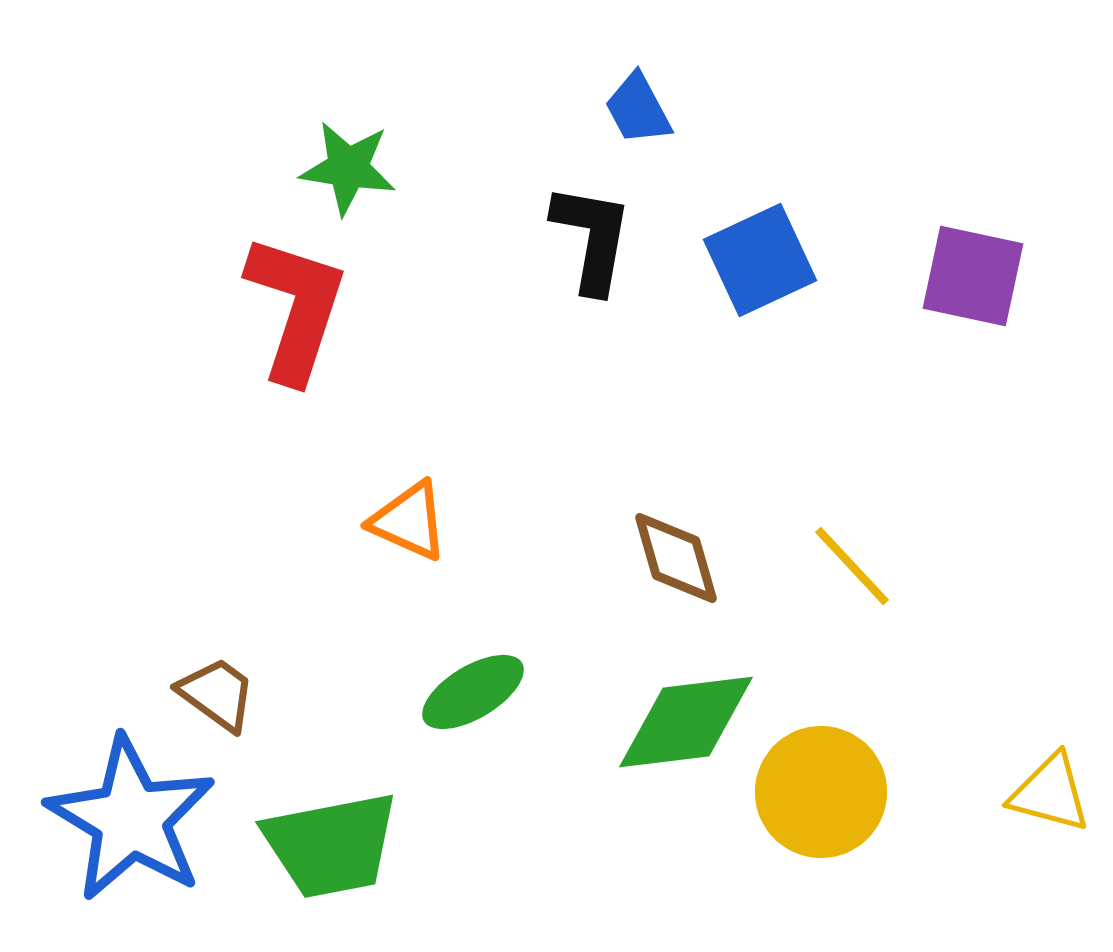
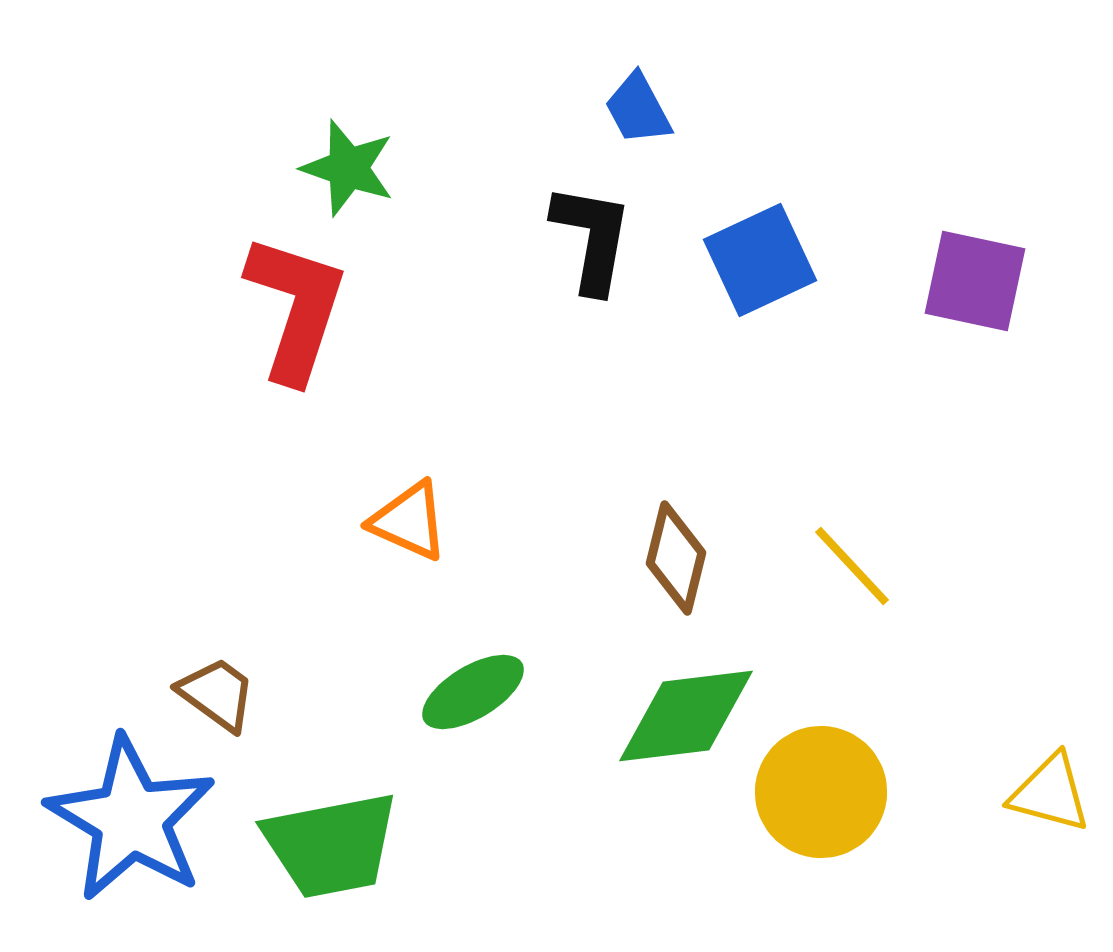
green star: rotated 10 degrees clockwise
purple square: moved 2 px right, 5 px down
brown diamond: rotated 30 degrees clockwise
green diamond: moved 6 px up
